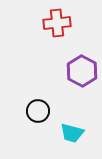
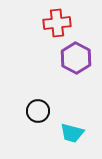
purple hexagon: moved 6 px left, 13 px up
